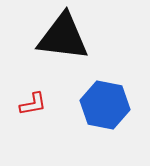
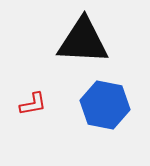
black triangle: moved 20 px right, 4 px down; rotated 4 degrees counterclockwise
